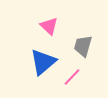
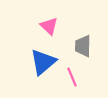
gray trapezoid: rotated 15 degrees counterclockwise
pink line: rotated 66 degrees counterclockwise
